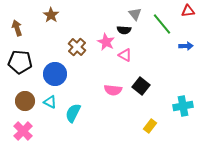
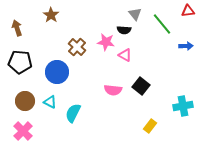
pink star: rotated 18 degrees counterclockwise
blue circle: moved 2 px right, 2 px up
